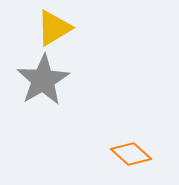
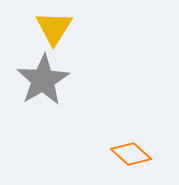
yellow triangle: rotated 27 degrees counterclockwise
